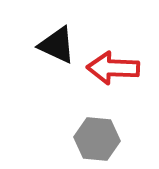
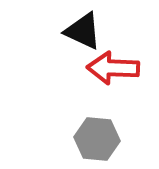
black triangle: moved 26 px right, 14 px up
